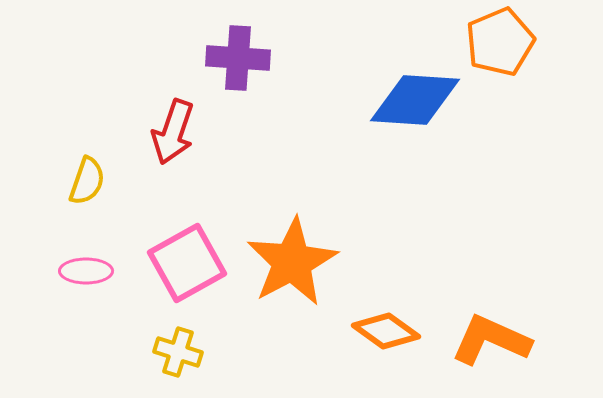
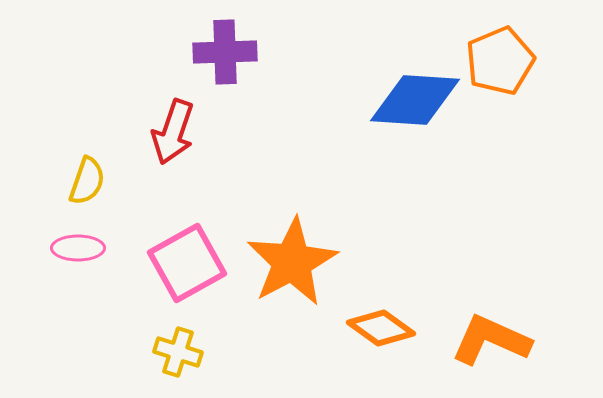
orange pentagon: moved 19 px down
purple cross: moved 13 px left, 6 px up; rotated 6 degrees counterclockwise
pink ellipse: moved 8 px left, 23 px up
orange diamond: moved 5 px left, 3 px up
